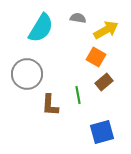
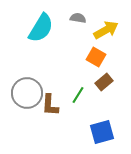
gray circle: moved 19 px down
green line: rotated 42 degrees clockwise
